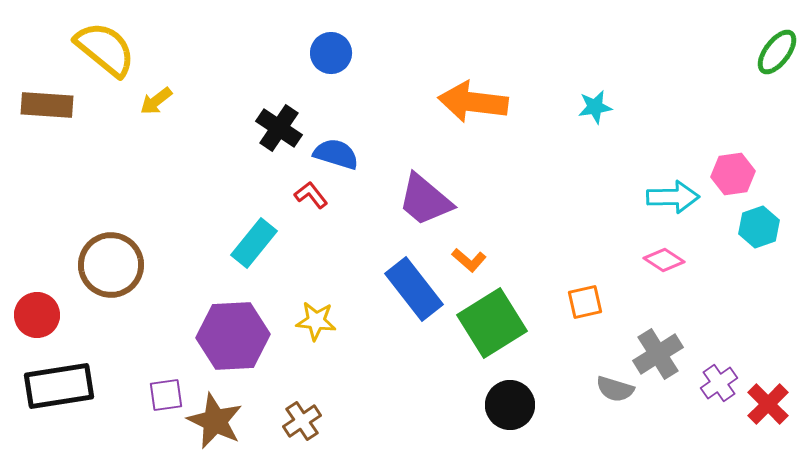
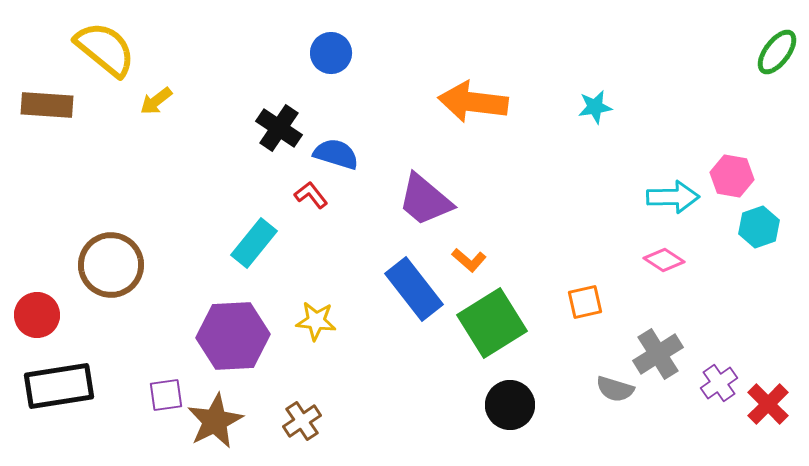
pink hexagon: moved 1 px left, 2 px down; rotated 18 degrees clockwise
brown star: rotated 20 degrees clockwise
